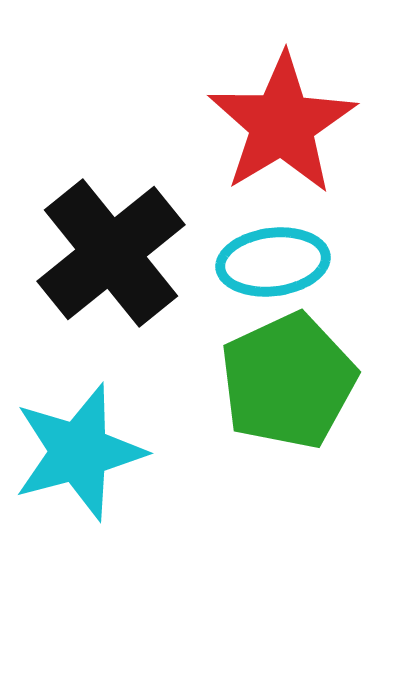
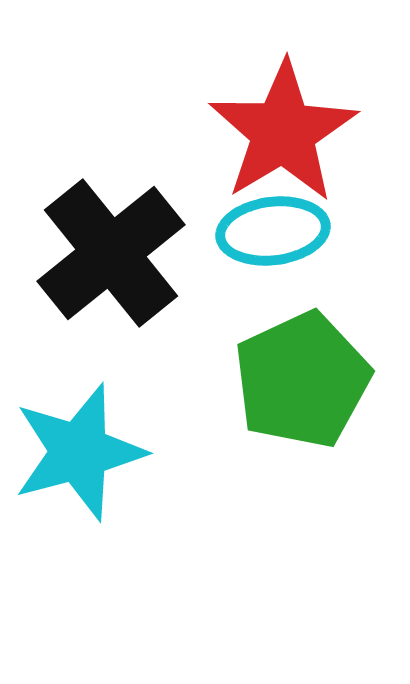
red star: moved 1 px right, 8 px down
cyan ellipse: moved 31 px up
green pentagon: moved 14 px right, 1 px up
